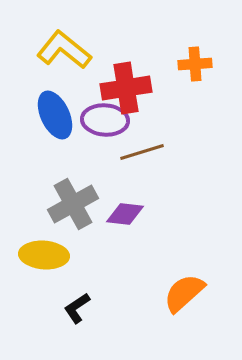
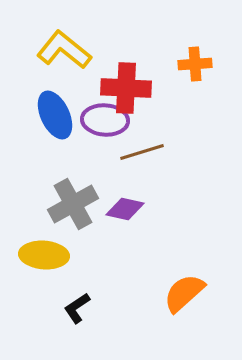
red cross: rotated 12 degrees clockwise
purple diamond: moved 5 px up; rotated 6 degrees clockwise
